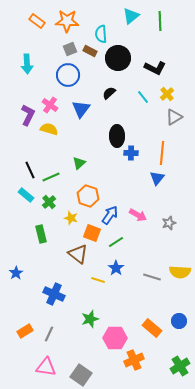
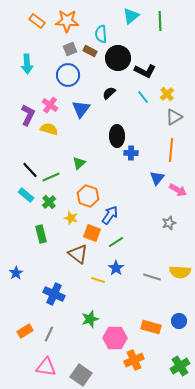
black L-shape at (155, 68): moved 10 px left, 3 px down
orange line at (162, 153): moved 9 px right, 3 px up
black line at (30, 170): rotated 18 degrees counterclockwise
pink arrow at (138, 215): moved 40 px right, 25 px up
orange rectangle at (152, 328): moved 1 px left, 1 px up; rotated 24 degrees counterclockwise
